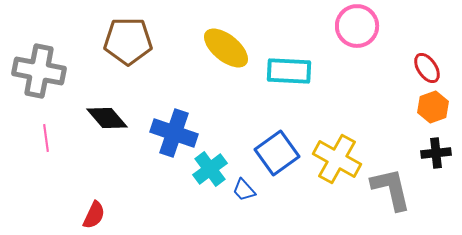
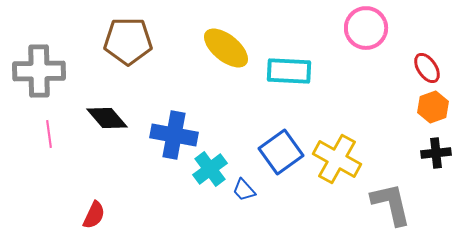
pink circle: moved 9 px right, 2 px down
gray cross: rotated 12 degrees counterclockwise
blue cross: moved 2 px down; rotated 9 degrees counterclockwise
pink line: moved 3 px right, 4 px up
blue square: moved 4 px right, 1 px up
gray L-shape: moved 15 px down
